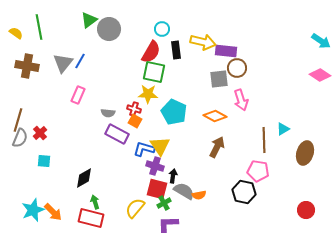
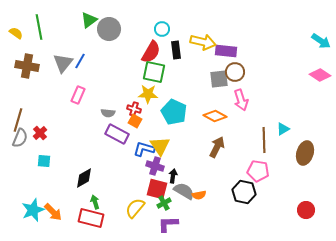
brown circle at (237, 68): moved 2 px left, 4 px down
